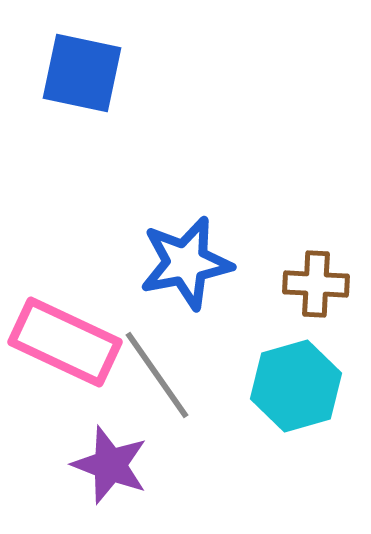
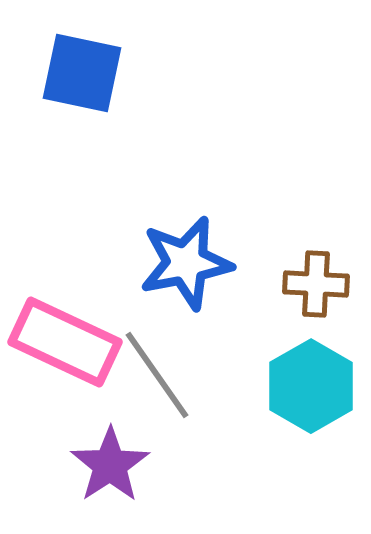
cyan hexagon: moved 15 px right; rotated 14 degrees counterclockwise
purple star: rotated 18 degrees clockwise
